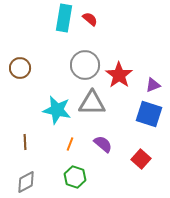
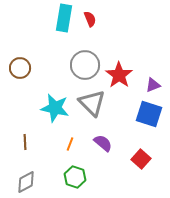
red semicircle: rotated 28 degrees clockwise
gray triangle: rotated 44 degrees clockwise
cyan star: moved 2 px left, 2 px up
purple semicircle: moved 1 px up
